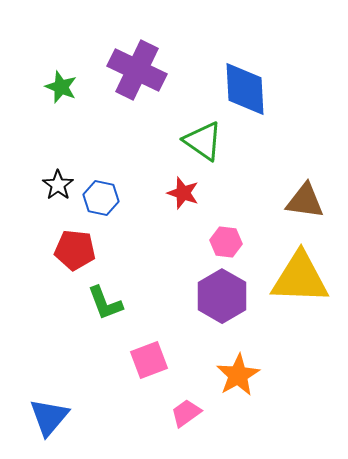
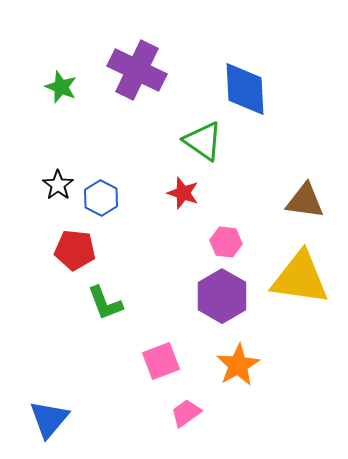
blue hexagon: rotated 16 degrees clockwise
yellow triangle: rotated 6 degrees clockwise
pink square: moved 12 px right, 1 px down
orange star: moved 10 px up
blue triangle: moved 2 px down
